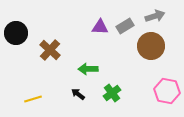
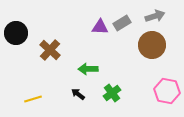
gray rectangle: moved 3 px left, 3 px up
brown circle: moved 1 px right, 1 px up
